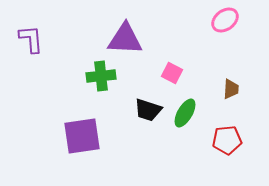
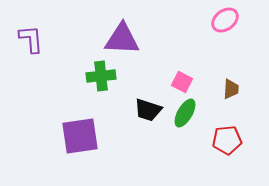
purple triangle: moved 3 px left
pink square: moved 10 px right, 9 px down
purple square: moved 2 px left
